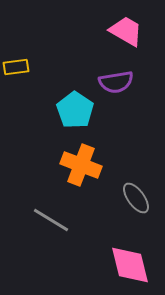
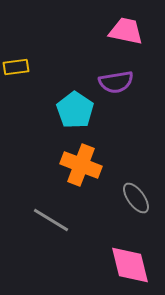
pink trapezoid: rotated 18 degrees counterclockwise
